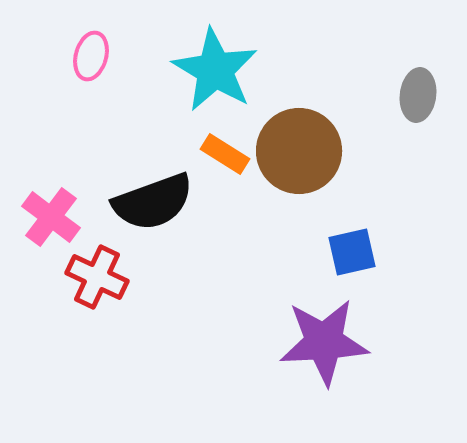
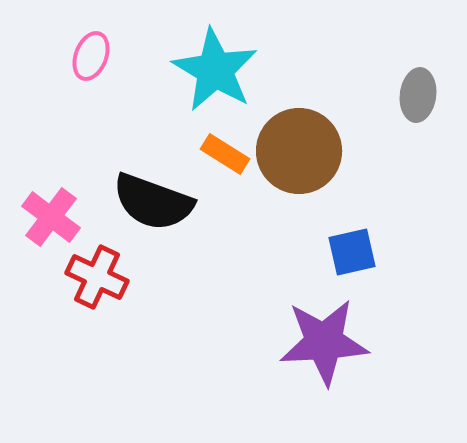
pink ellipse: rotated 6 degrees clockwise
black semicircle: rotated 40 degrees clockwise
